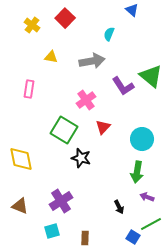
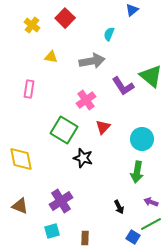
blue triangle: rotated 40 degrees clockwise
black star: moved 2 px right
purple arrow: moved 4 px right, 5 px down
